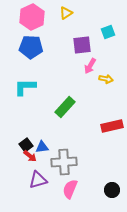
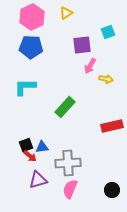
black square: rotated 16 degrees clockwise
gray cross: moved 4 px right, 1 px down
